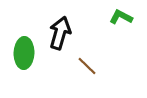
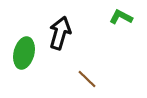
green ellipse: rotated 12 degrees clockwise
brown line: moved 13 px down
